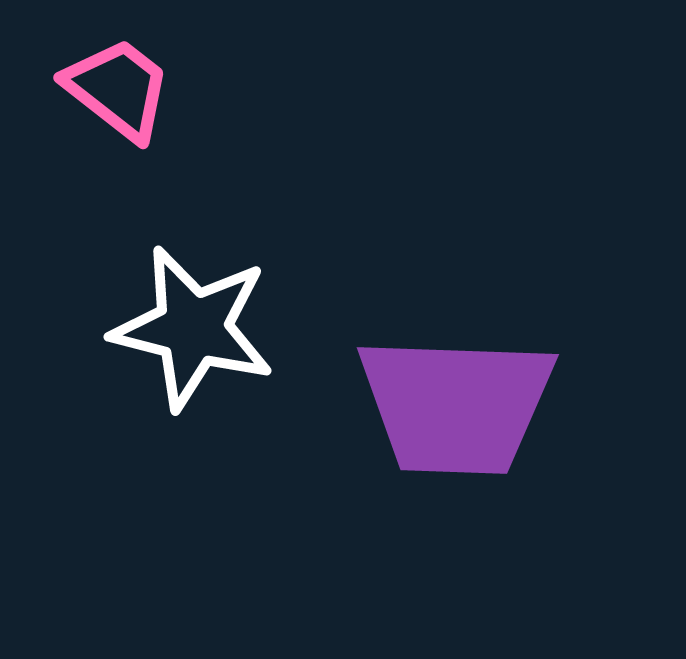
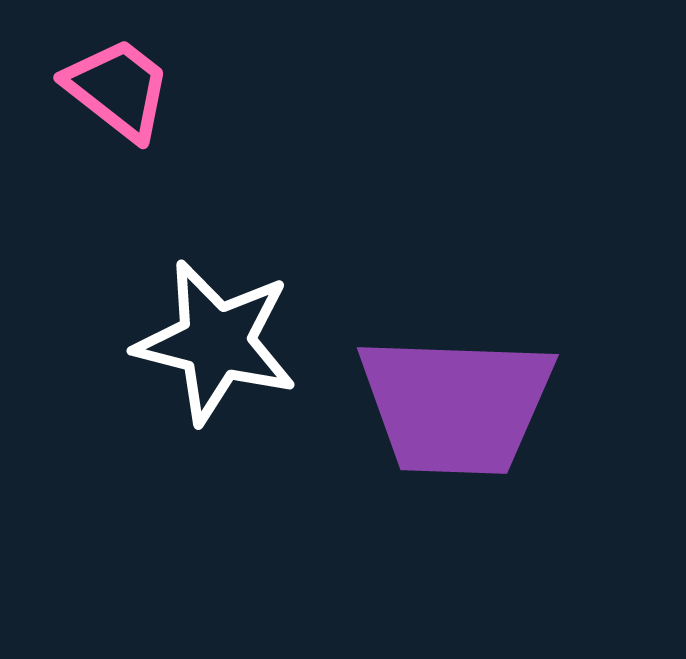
white star: moved 23 px right, 14 px down
